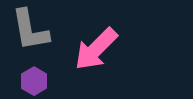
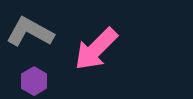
gray L-shape: moved 2 px down; rotated 129 degrees clockwise
